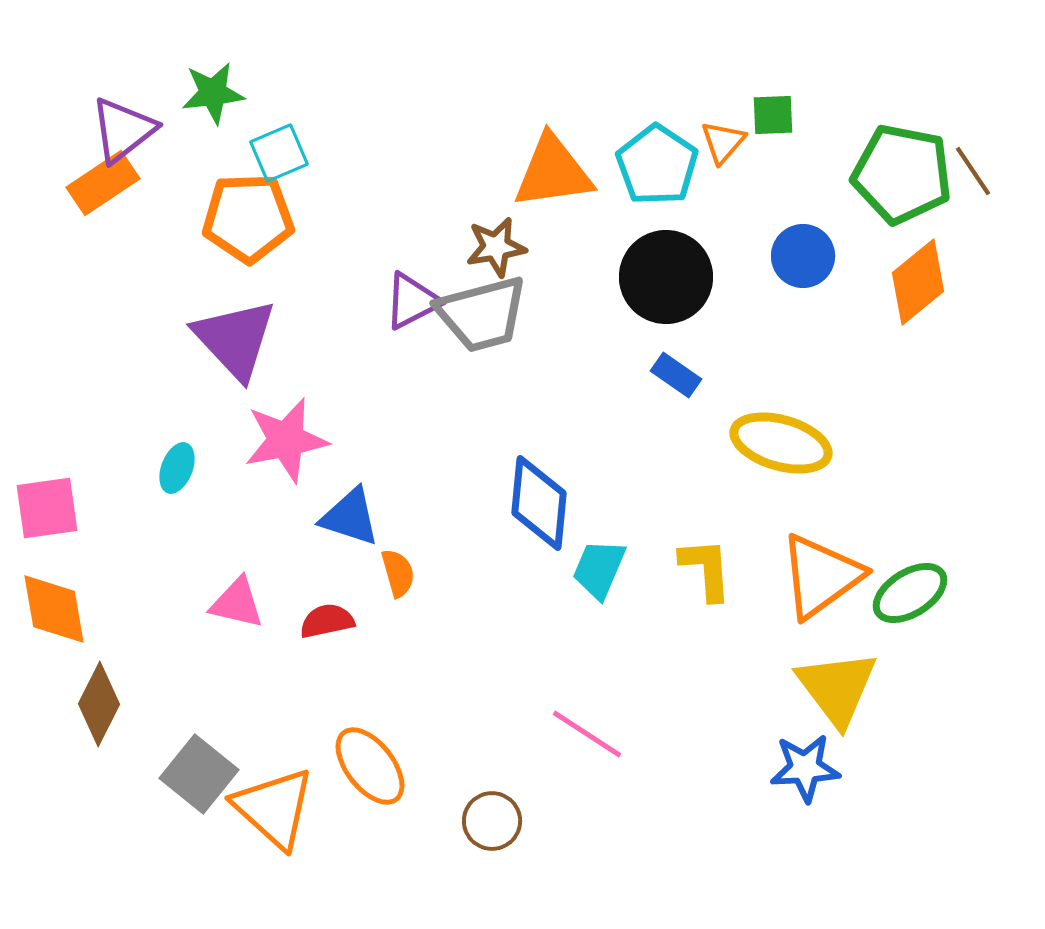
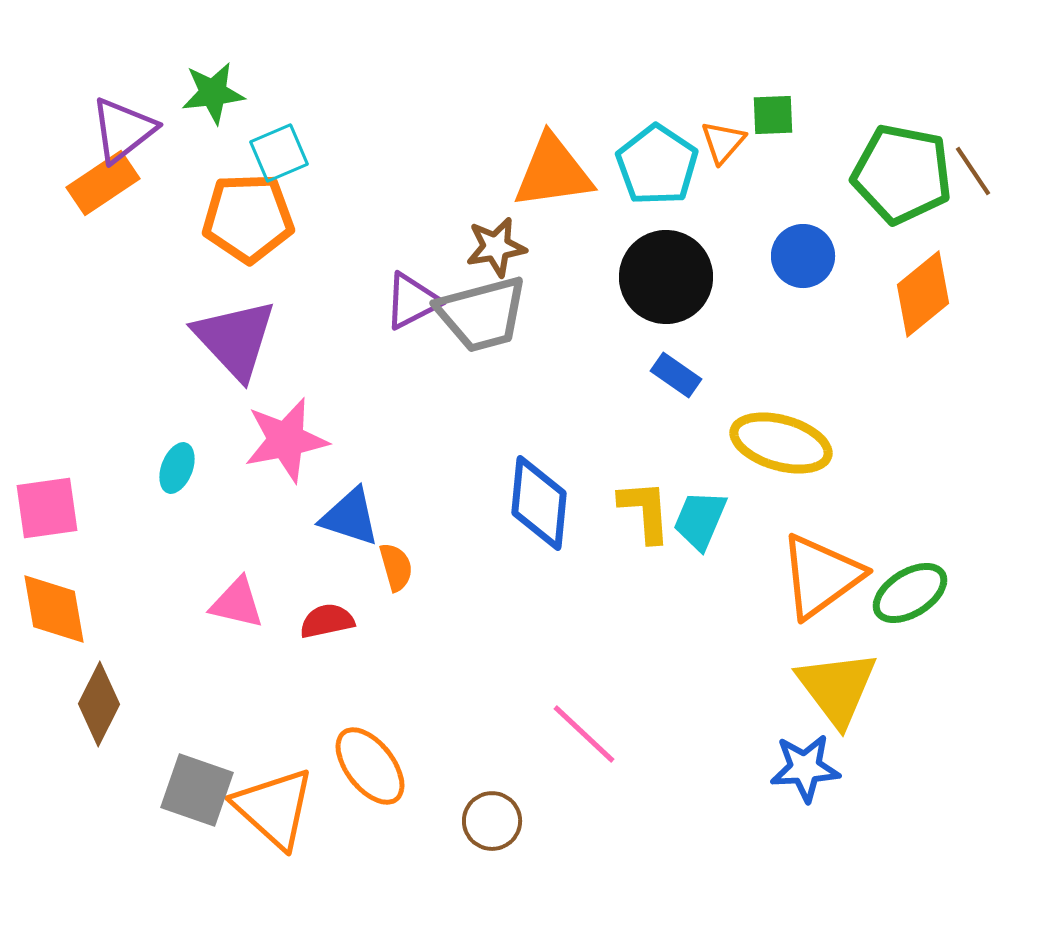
orange diamond at (918, 282): moved 5 px right, 12 px down
cyan trapezoid at (599, 569): moved 101 px right, 49 px up
yellow L-shape at (706, 569): moved 61 px left, 58 px up
orange semicircle at (398, 573): moved 2 px left, 6 px up
pink line at (587, 734): moved 3 px left; rotated 10 degrees clockwise
gray square at (199, 774): moved 2 px left, 16 px down; rotated 20 degrees counterclockwise
